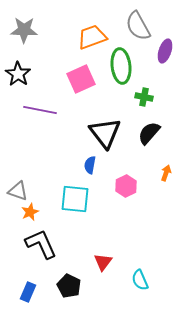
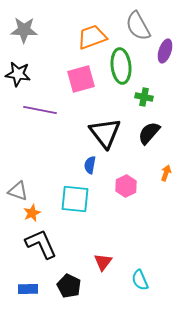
black star: rotated 25 degrees counterclockwise
pink square: rotated 8 degrees clockwise
orange star: moved 2 px right, 1 px down
blue rectangle: moved 3 px up; rotated 66 degrees clockwise
